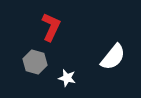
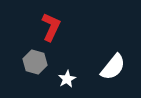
white semicircle: moved 10 px down
white star: moved 1 px down; rotated 30 degrees clockwise
